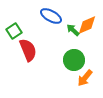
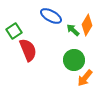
orange diamond: rotated 35 degrees counterclockwise
